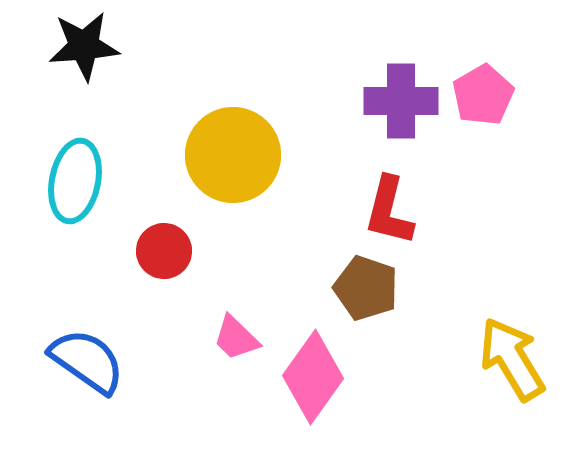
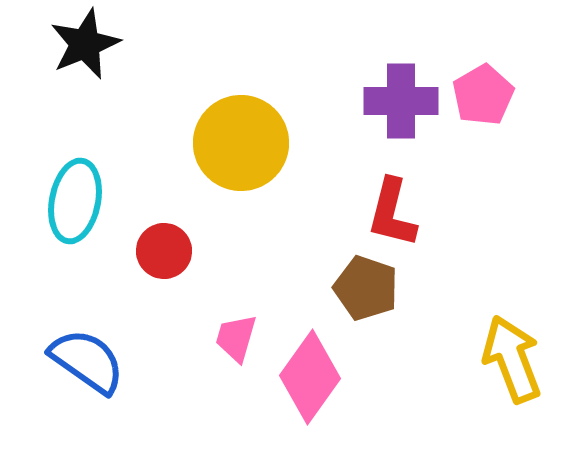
black star: moved 1 px right, 2 px up; rotated 18 degrees counterclockwise
yellow circle: moved 8 px right, 12 px up
cyan ellipse: moved 20 px down
red L-shape: moved 3 px right, 2 px down
pink trapezoid: rotated 62 degrees clockwise
yellow arrow: rotated 10 degrees clockwise
pink diamond: moved 3 px left
